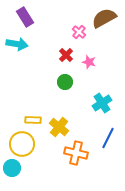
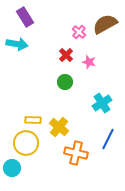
brown semicircle: moved 1 px right, 6 px down
blue line: moved 1 px down
yellow circle: moved 4 px right, 1 px up
